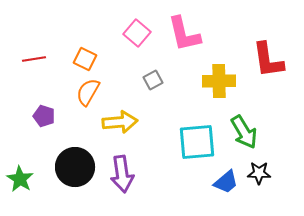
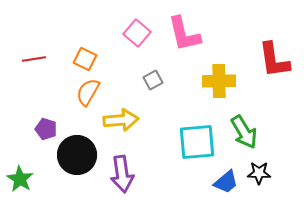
red L-shape: moved 6 px right
purple pentagon: moved 2 px right, 13 px down
yellow arrow: moved 1 px right, 2 px up
black circle: moved 2 px right, 12 px up
